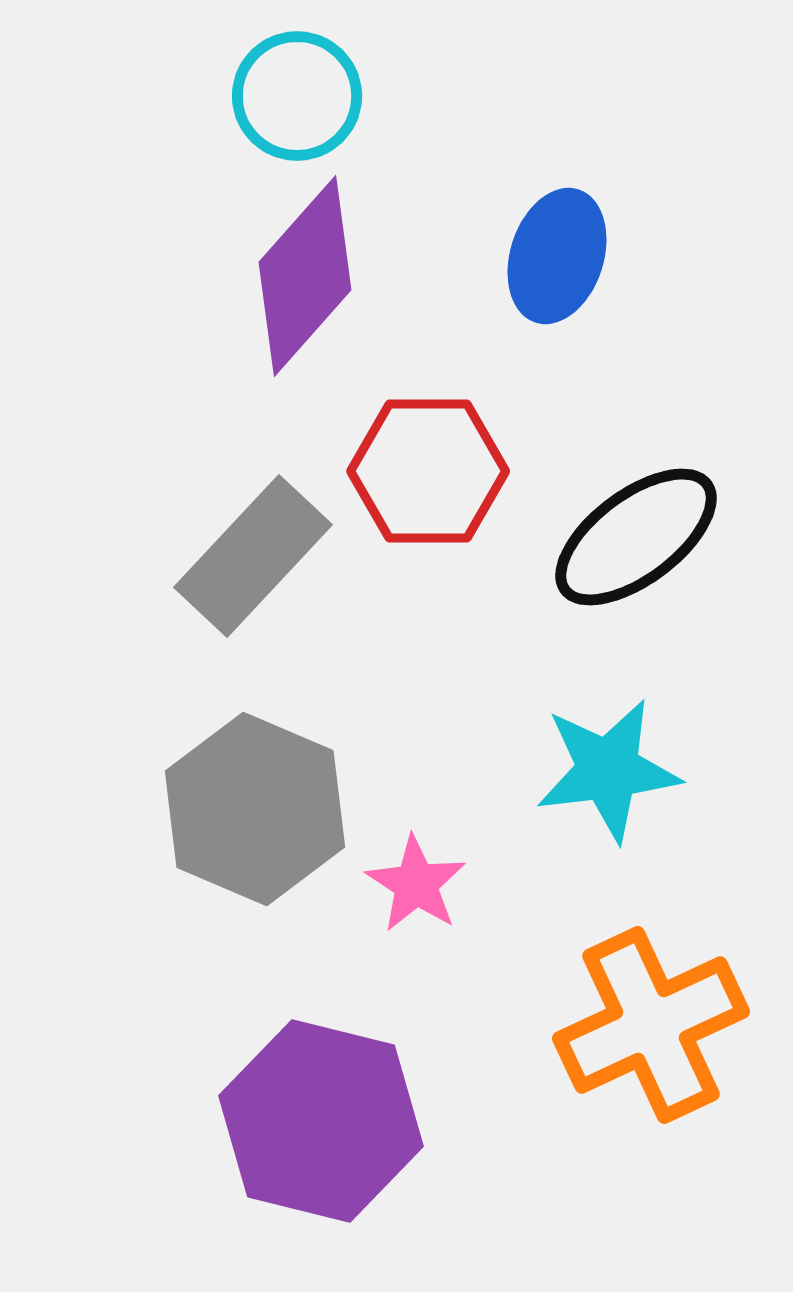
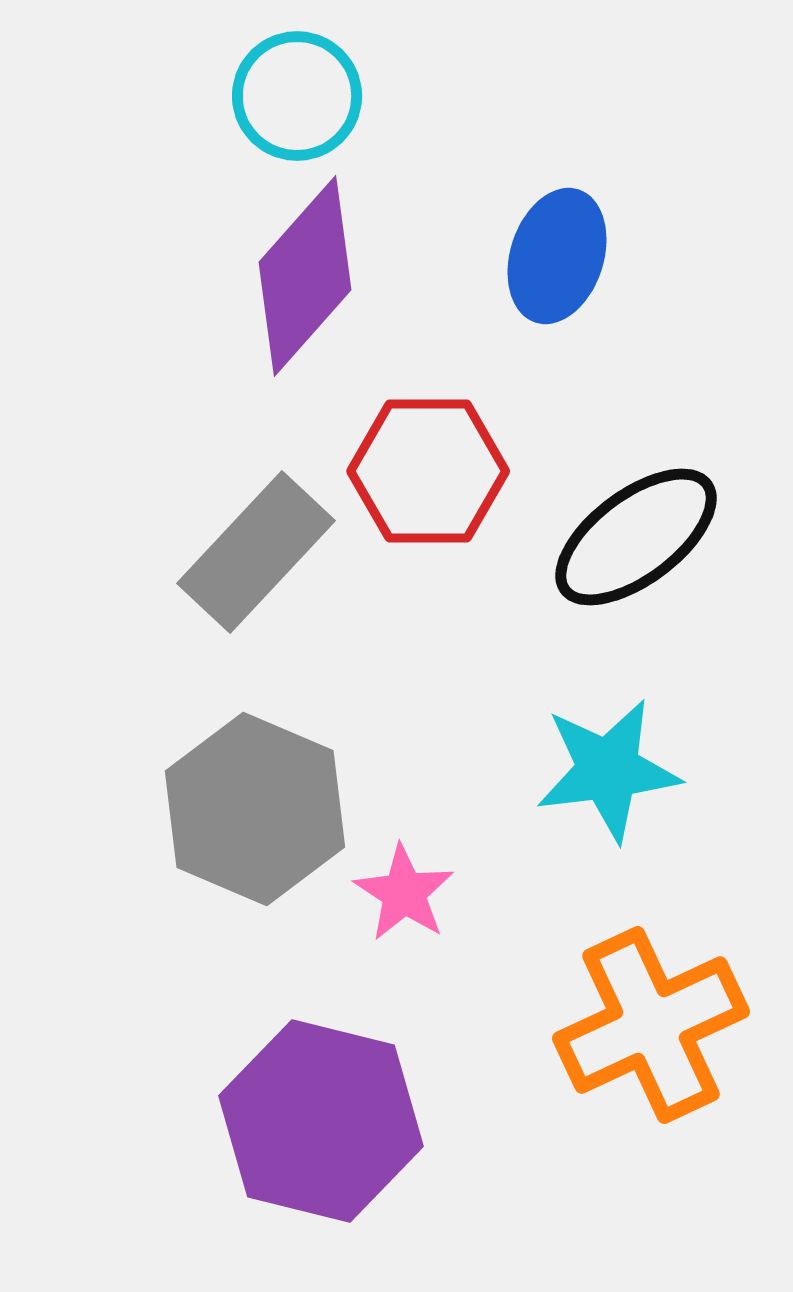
gray rectangle: moved 3 px right, 4 px up
pink star: moved 12 px left, 9 px down
